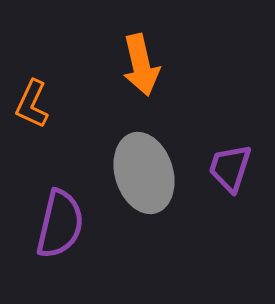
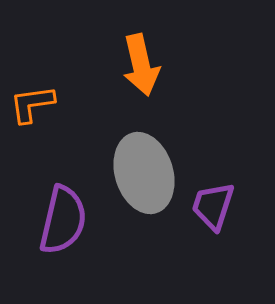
orange L-shape: rotated 57 degrees clockwise
purple trapezoid: moved 17 px left, 38 px down
purple semicircle: moved 3 px right, 4 px up
